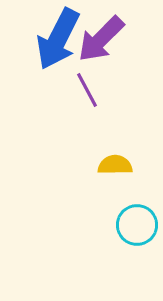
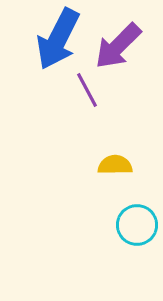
purple arrow: moved 17 px right, 7 px down
